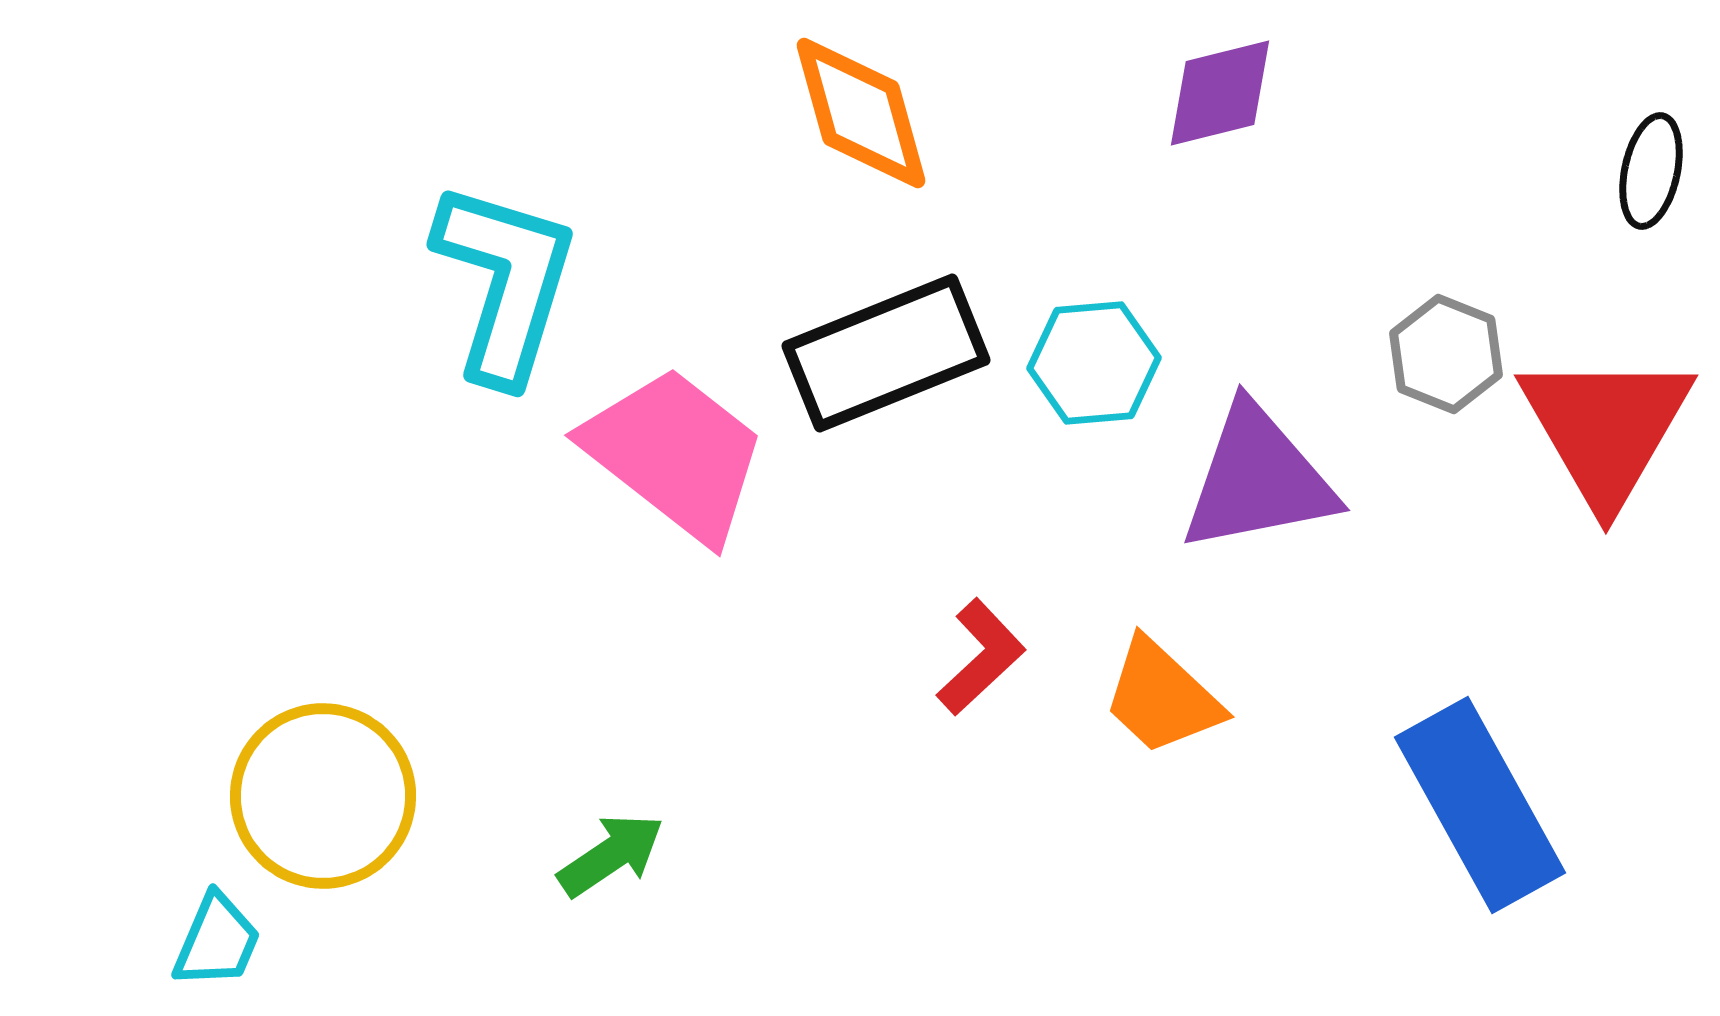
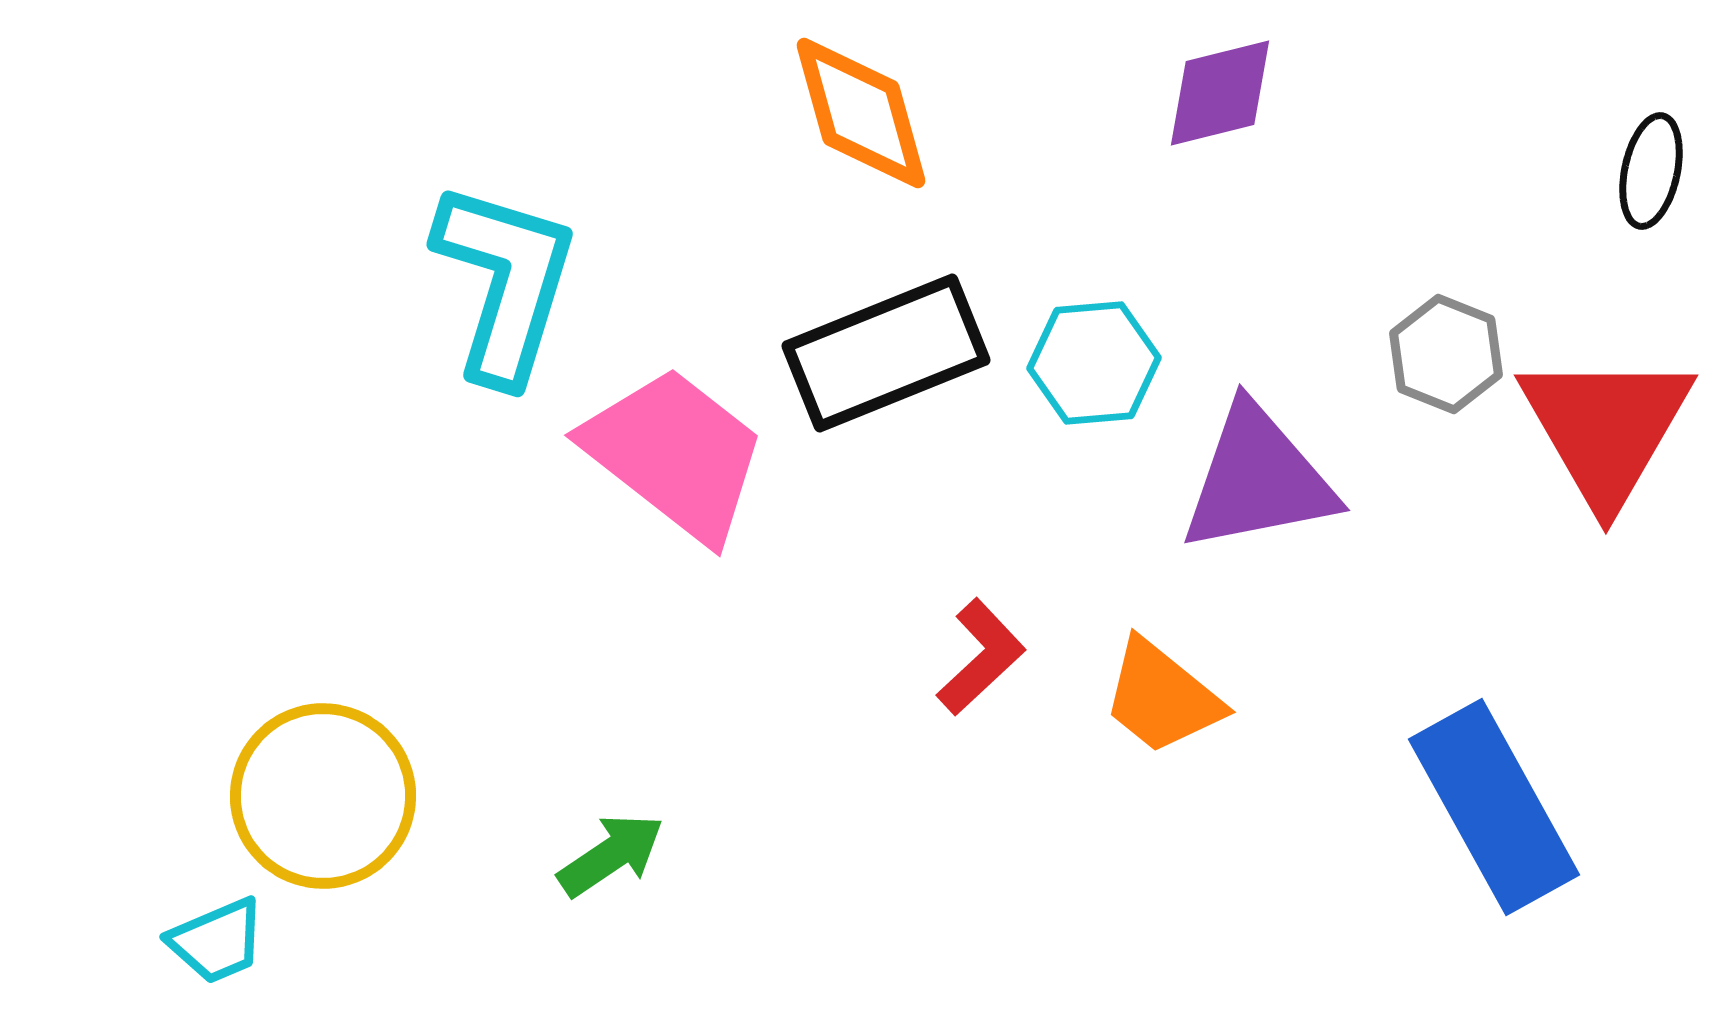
orange trapezoid: rotated 4 degrees counterclockwise
blue rectangle: moved 14 px right, 2 px down
cyan trapezoid: rotated 44 degrees clockwise
